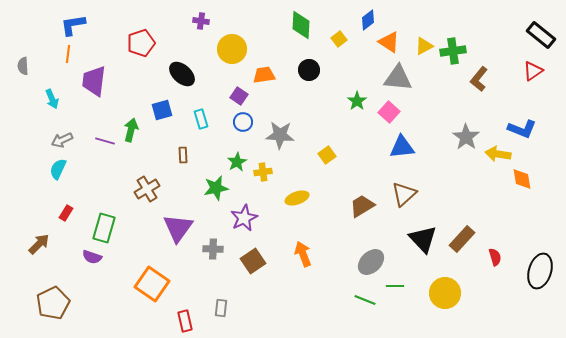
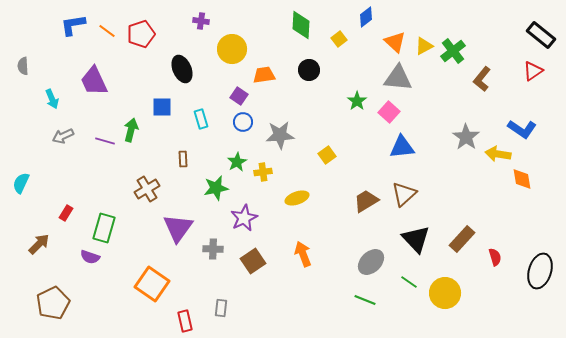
blue diamond at (368, 20): moved 2 px left, 3 px up
orange triangle at (389, 42): moved 6 px right; rotated 10 degrees clockwise
red pentagon at (141, 43): moved 9 px up
green cross at (453, 51): rotated 30 degrees counterclockwise
orange line at (68, 54): moved 39 px right, 23 px up; rotated 60 degrees counterclockwise
black ellipse at (182, 74): moved 5 px up; rotated 24 degrees clockwise
brown L-shape at (479, 79): moved 3 px right
purple trapezoid at (94, 81): rotated 32 degrees counterclockwise
blue square at (162, 110): moved 3 px up; rotated 15 degrees clockwise
blue L-shape at (522, 129): rotated 12 degrees clockwise
gray star at (280, 135): rotated 8 degrees counterclockwise
gray arrow at (62, 140): moved 1 px right, 4 px up
brown rectangle at (183, 155): moved 4 px down
cyan semicircle at (58, 169): moved 37 px left, 14 px down
brown trapezoid at (362, 206): moved 4 px right, 5 px up
black triangle at (423, 239): moved 7 px left
purple semicircle at (92, 257): moved 2 px left
green line at (395, 286): moved 14 px right, 4 px up; rotated 36 degrees clockwise
